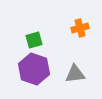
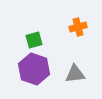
orange cross: moved 2 px left, 1 px up
